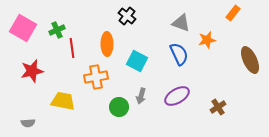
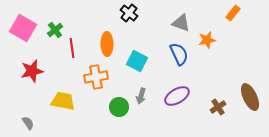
black cross: moved 2 px right, 3 px up
green cross: moved 2 px left; rotated 14 degrees counterclockwise
brown ellipse: moved 37 px down
gray semicircle: rotated 120 degrees counterclockwise
